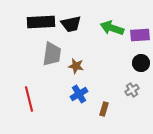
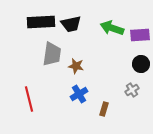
black circle: moved 1 px down
